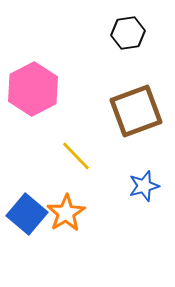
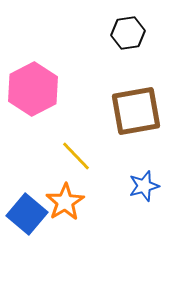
brown square: rotated 10 degrees clockwise
orange star: moved 1 px left, 11 px up
